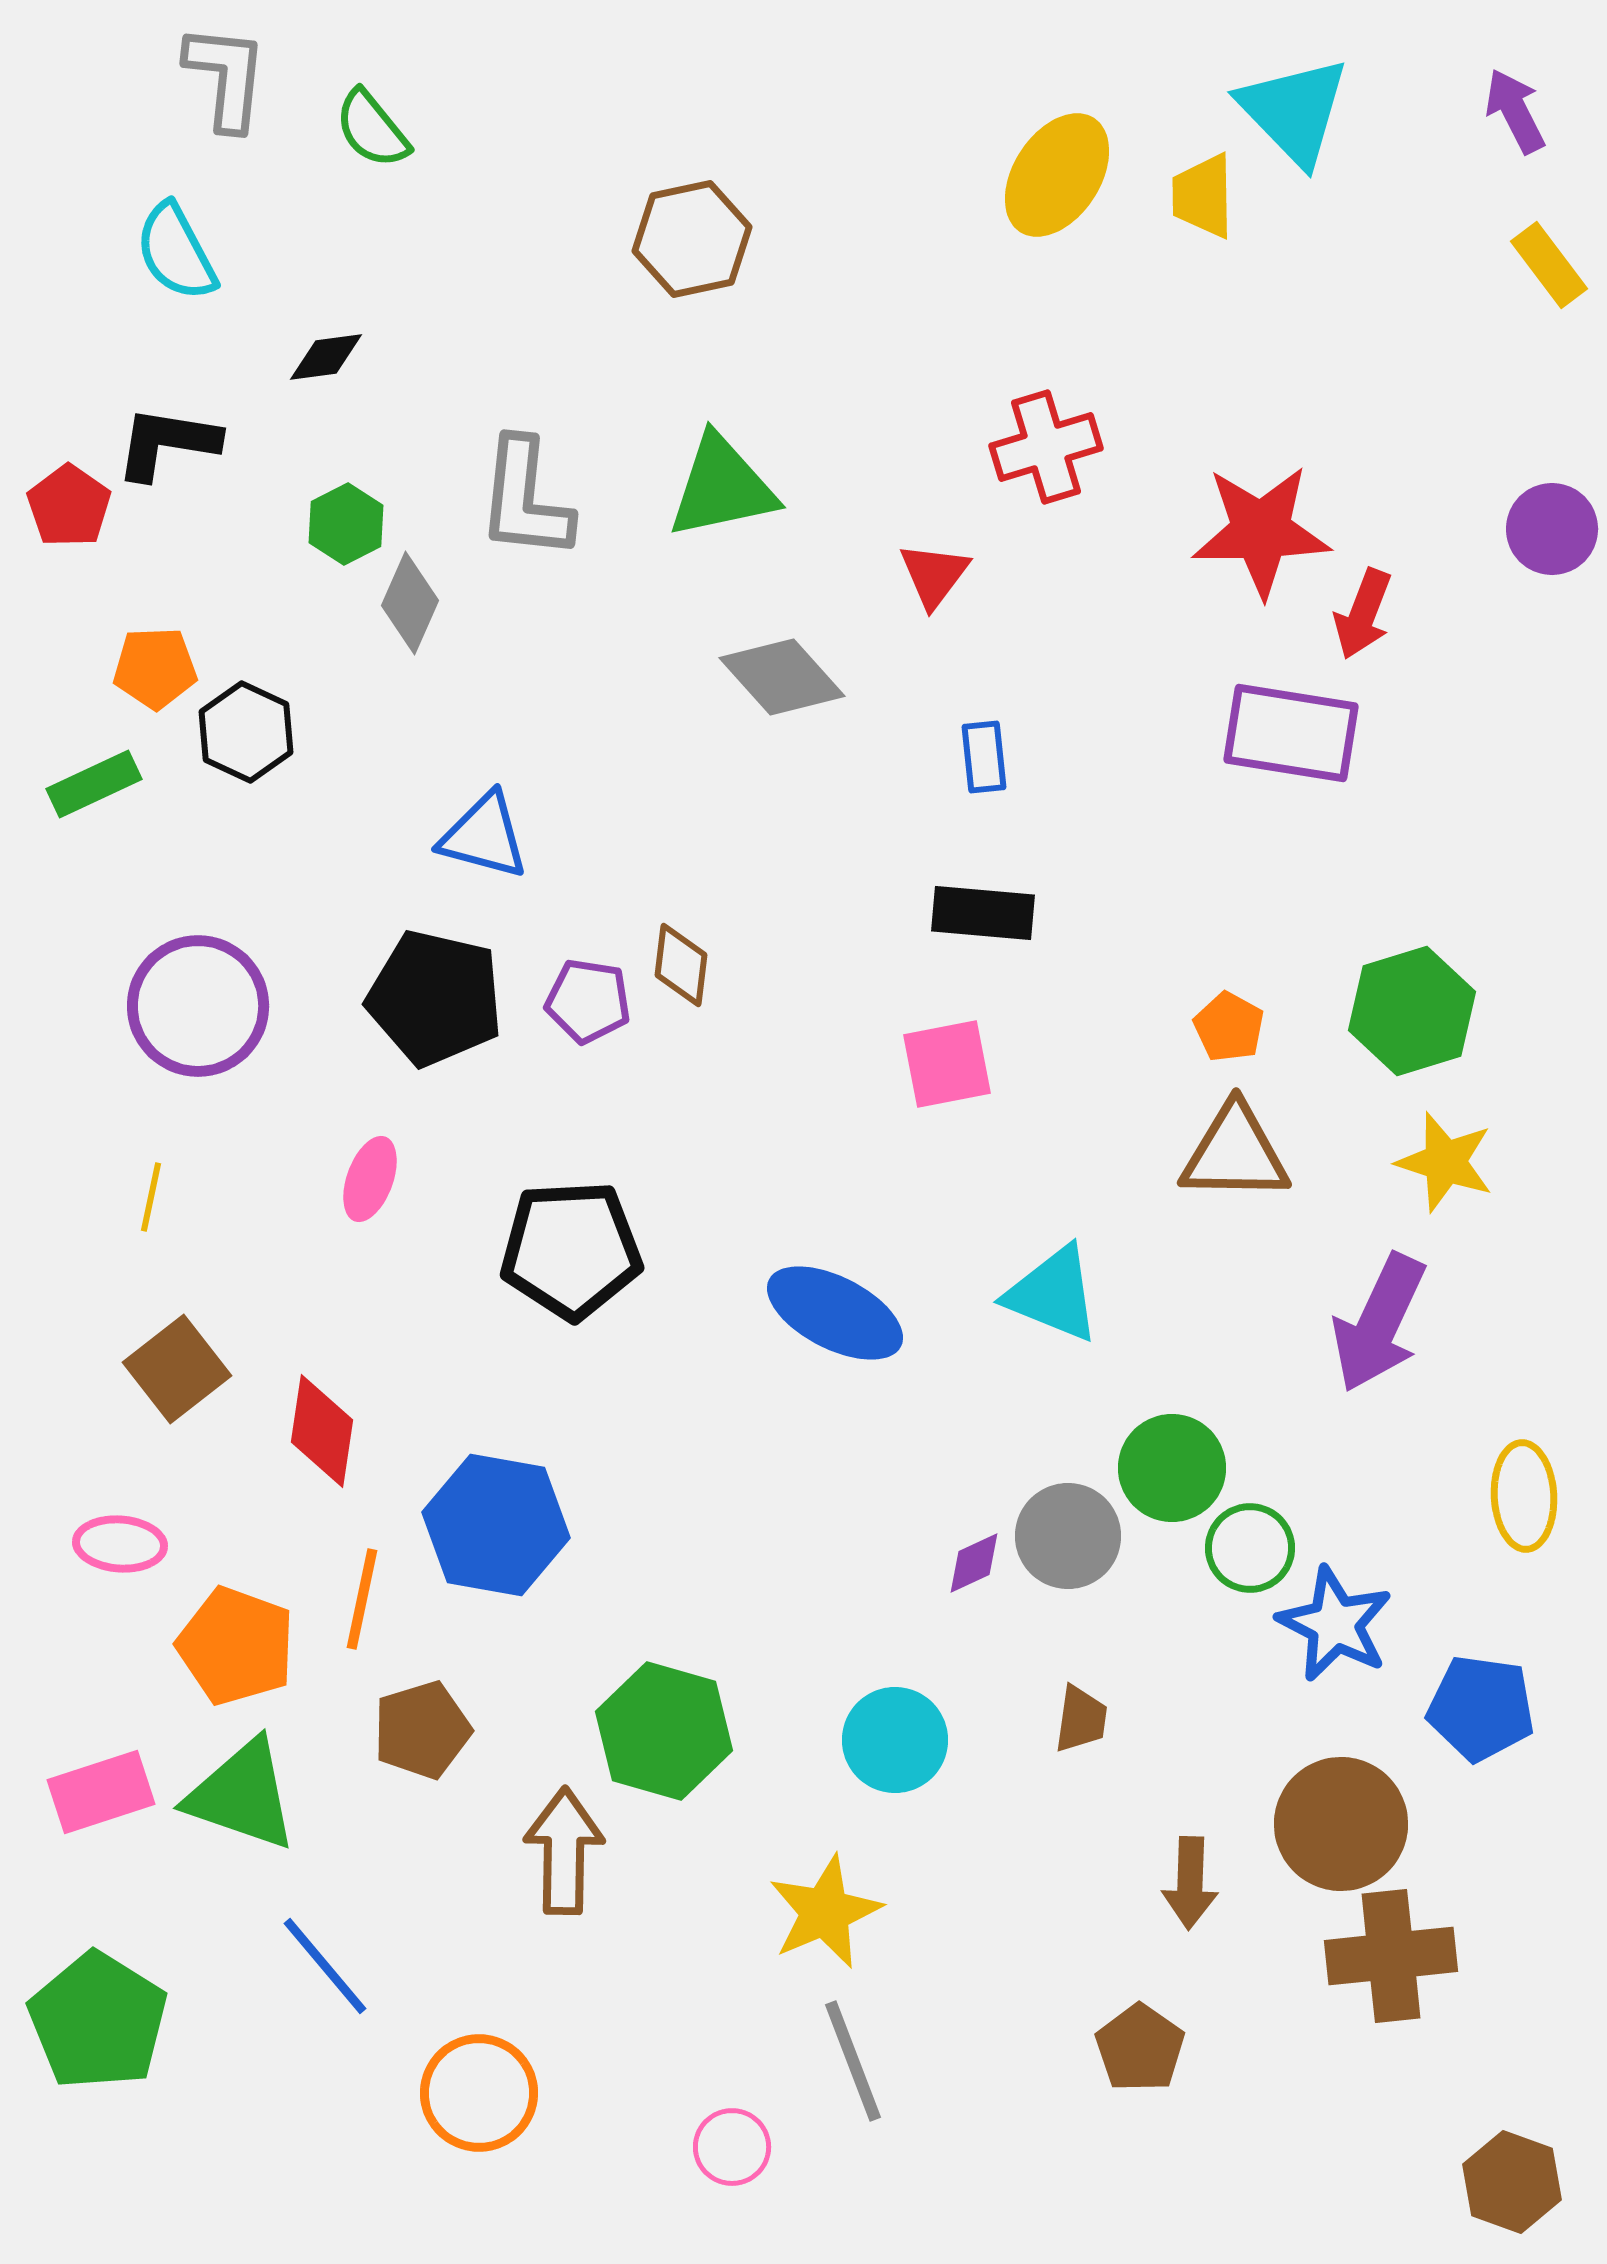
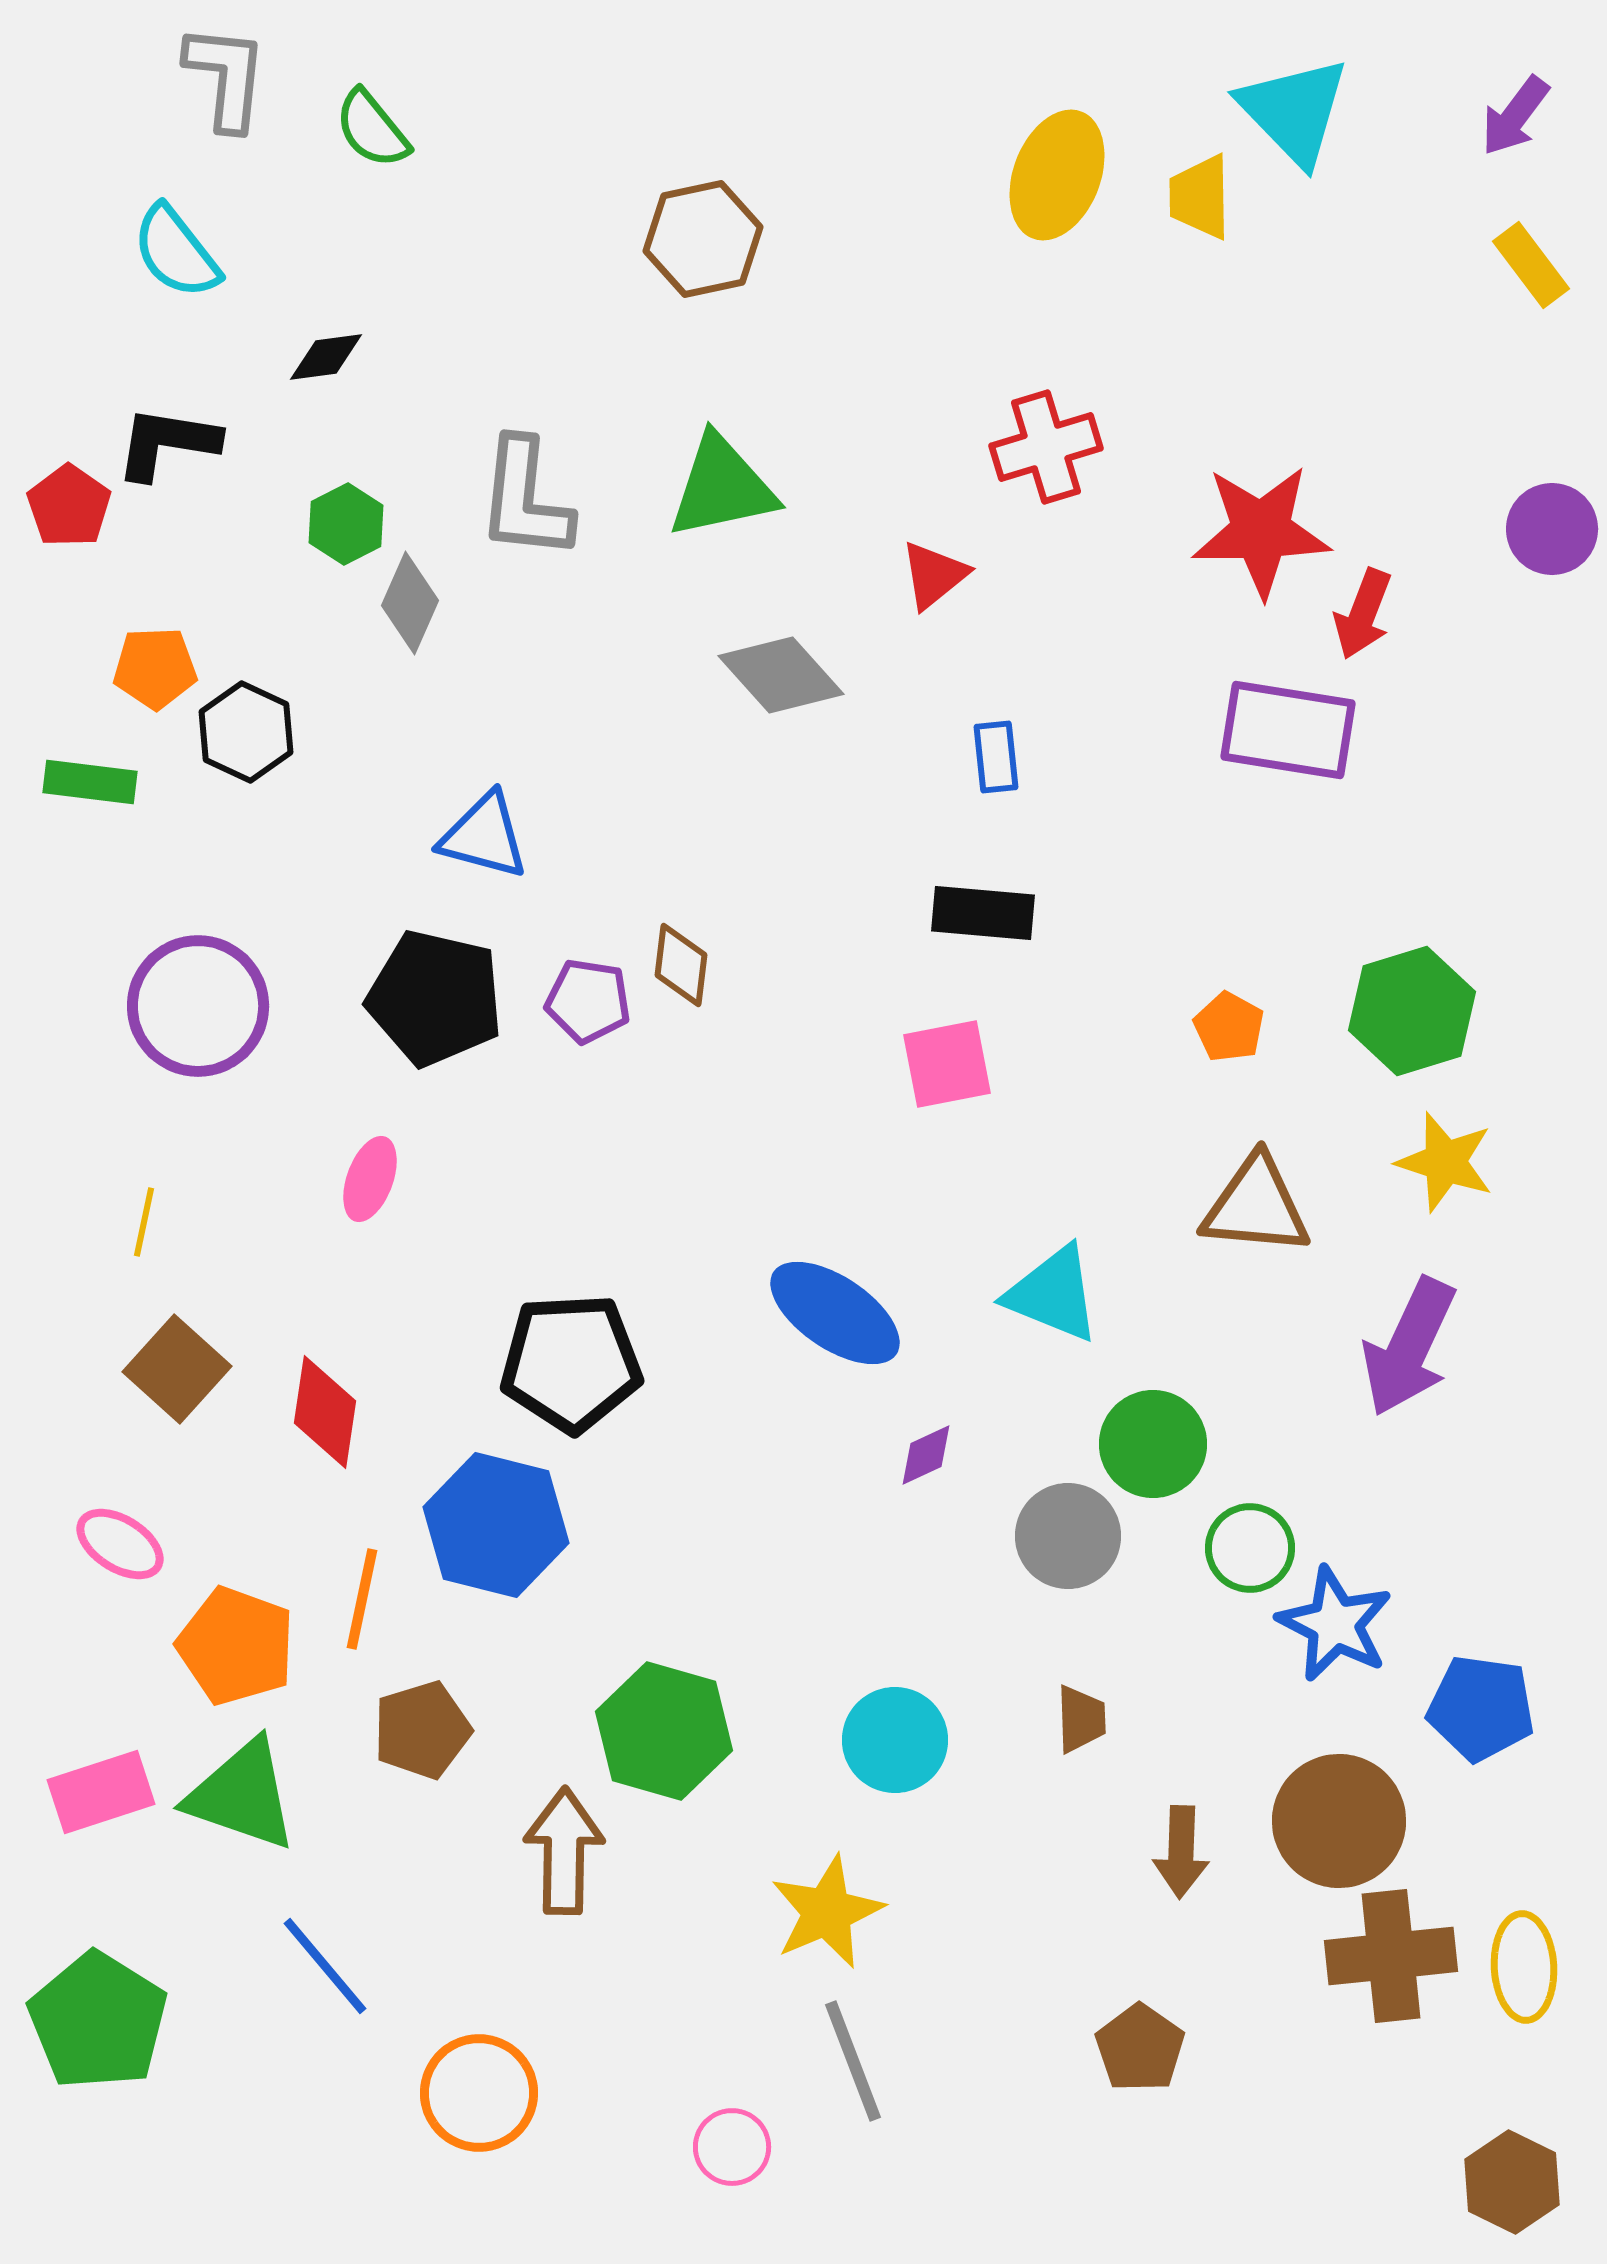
purple arrow at (1515, 111): moved 5 px down; rotated 116 degrees counterclockwise
yellow ellipse at (1057, 175): rotated 12 degrees counterclockwise
yellow trapezoid at (1203, 196): moved 3 px left, 1 px down
brown hexagon at (692, 239): moved 11 px right
cyan semicircle at (176, 252): rotated 10 degrees counterclockwise
yellow rectangle at (1549, 265): moved 18 px left
red triangle at (934, 575): rotated 14 degrees clockwise
gray diamond at (782, 677): moved 1 px left, 2 px up
purple rectangle at (1291, 733): moved 3 px left, 3 px up
blue rectangle at (984, 757): moved 12 px right
green rectangle at (94, 784): moved 4 px left, 2 px up; rotated 32 degrees clockwise
brown triangle at (1235, 1153): moved 21 px right, 53 px down; rotated 4 degrees clockwise
yellow line at (151, 1197): moved 7 px left, 25 px down
black pentagon at (571, 1250): moved 113 px down
blue ellipse at (835, 1313): rotated 7 degrees clockwise
purple arrow at (1379, 1323): moved 30 px right, 24 px down
brown square at (177, 1369): rotated 10 degrees counterclockwise
red diamond at (322, 1431): moved 3 px right, 19 px up
green circle at (1172, 1468): moved 19 px left, 24 px up
yellow ellipse at (1524, 1496): moved 471 px down
blue hexagon at (496, 1525): rotated 4 degrees clockwise
pink ellipse at (120, 1544): rotated 28 degrees clockwise
purple diamond at (974, 1563): moved 48 px left, 108 px up
brown trapezoid at (1081, 1719): rotated 10 degrees counterclockwise
brown circle at (1341, 1824): moved 2 px left, 3 px up
brown arrow at (1190, 1883): moved 9 px left, 31 px up
yellow star at (825, 1912): moved 2 px right
brown hexagon at (1512, 2182): rotated 6 degrees clockwise
